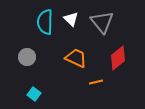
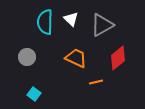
gray triangle: moved 3 px down; rotated 40 degrees clockwise
